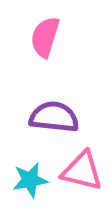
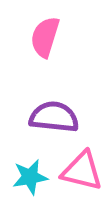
cyan star: moved 3 px up
